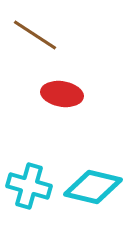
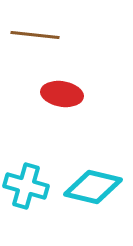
brown line: rotated 27 degrees counterclockwise
cyan cross: moved 3 px left
